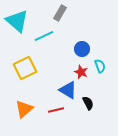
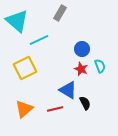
cyan line: moved 5 px left, 4 px down
red star: moved 3 px up
black semicircle: moved 3 px left
red line: moved 1 px left, 1 px up
